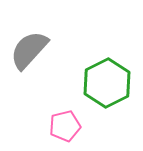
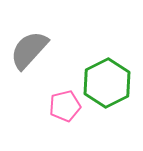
pink pentagon: moved 20 px up
